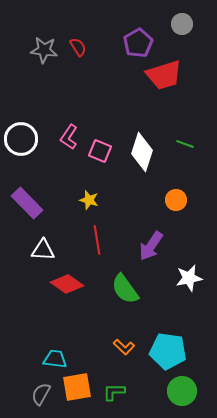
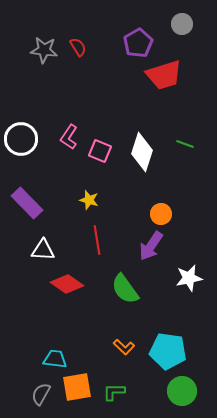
orange circle: moved 15 px left, 14 px down
